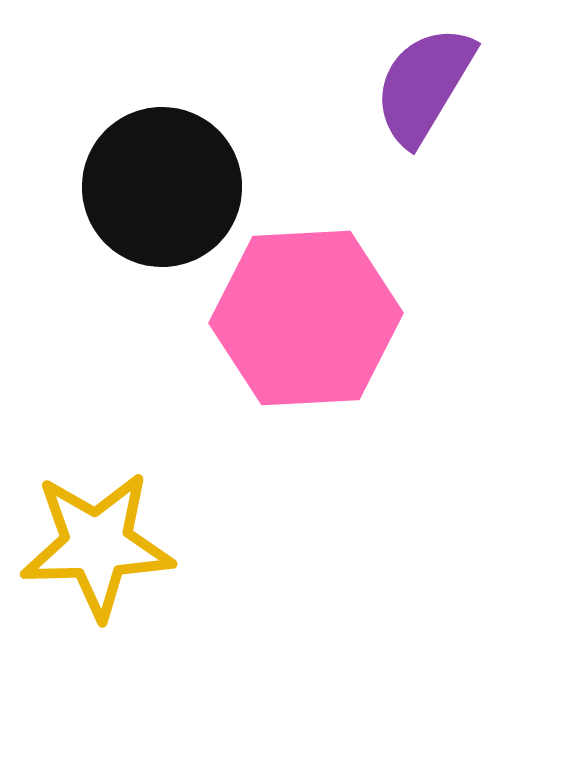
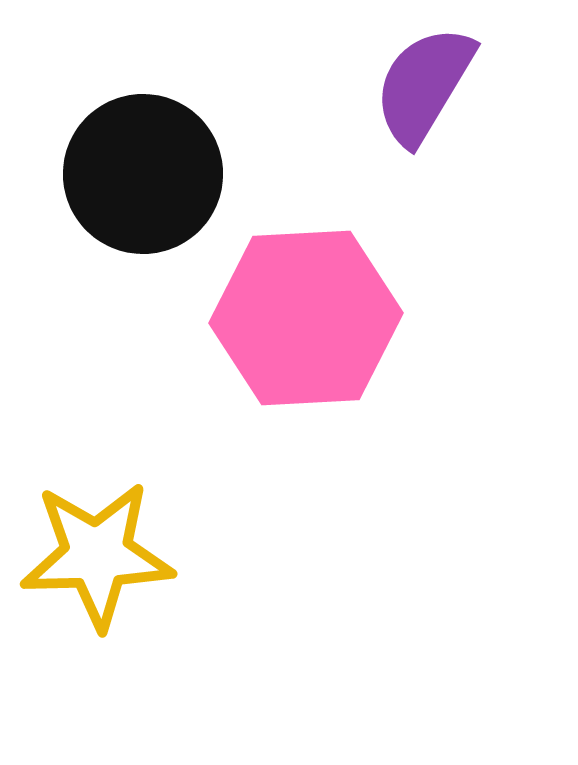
black circle: moved 19 px left, 13 px up
yellow star: moved 10 px down
